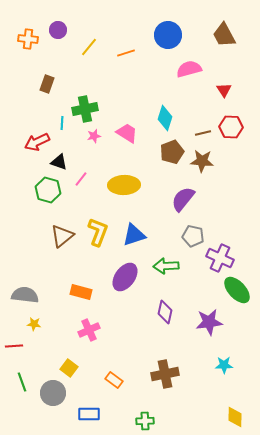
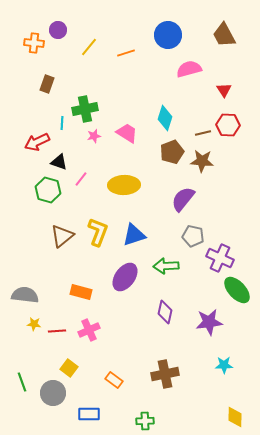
orange cross at (28, 39): moved 6 px right, 4 px down
red hexagon at (231, 127): moved 3 px left, 2 px up
red line at (14, 346): moved 43 px right, 15 px up
